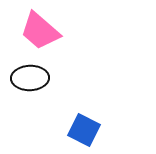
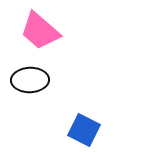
black ellipse: moved 2 px down
